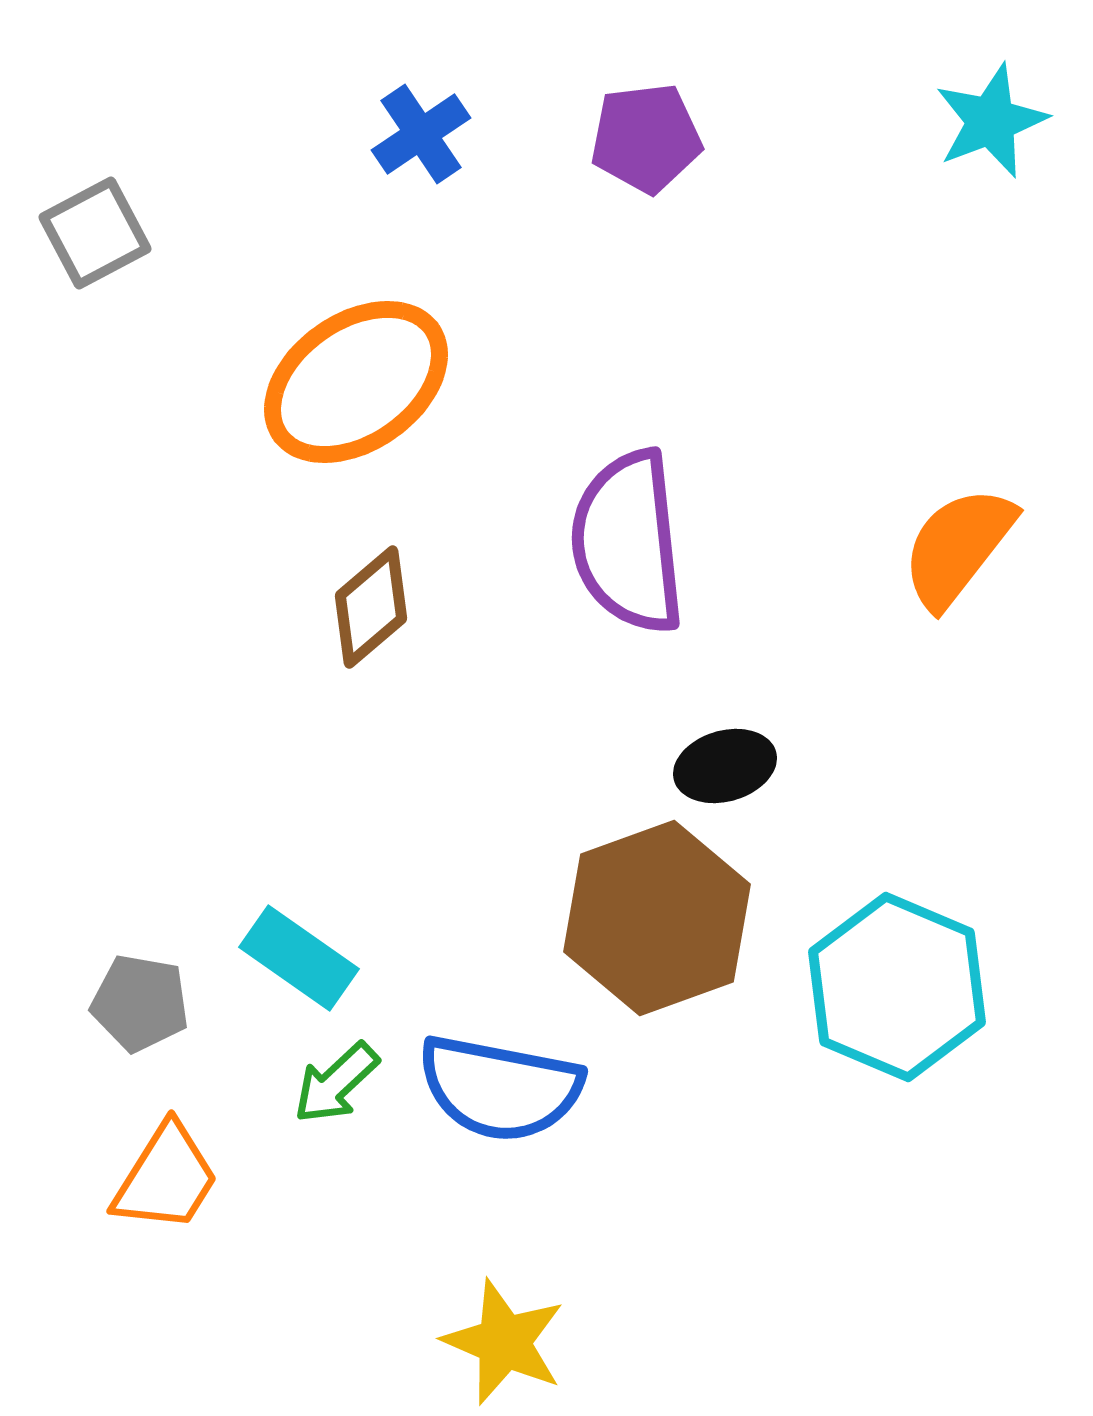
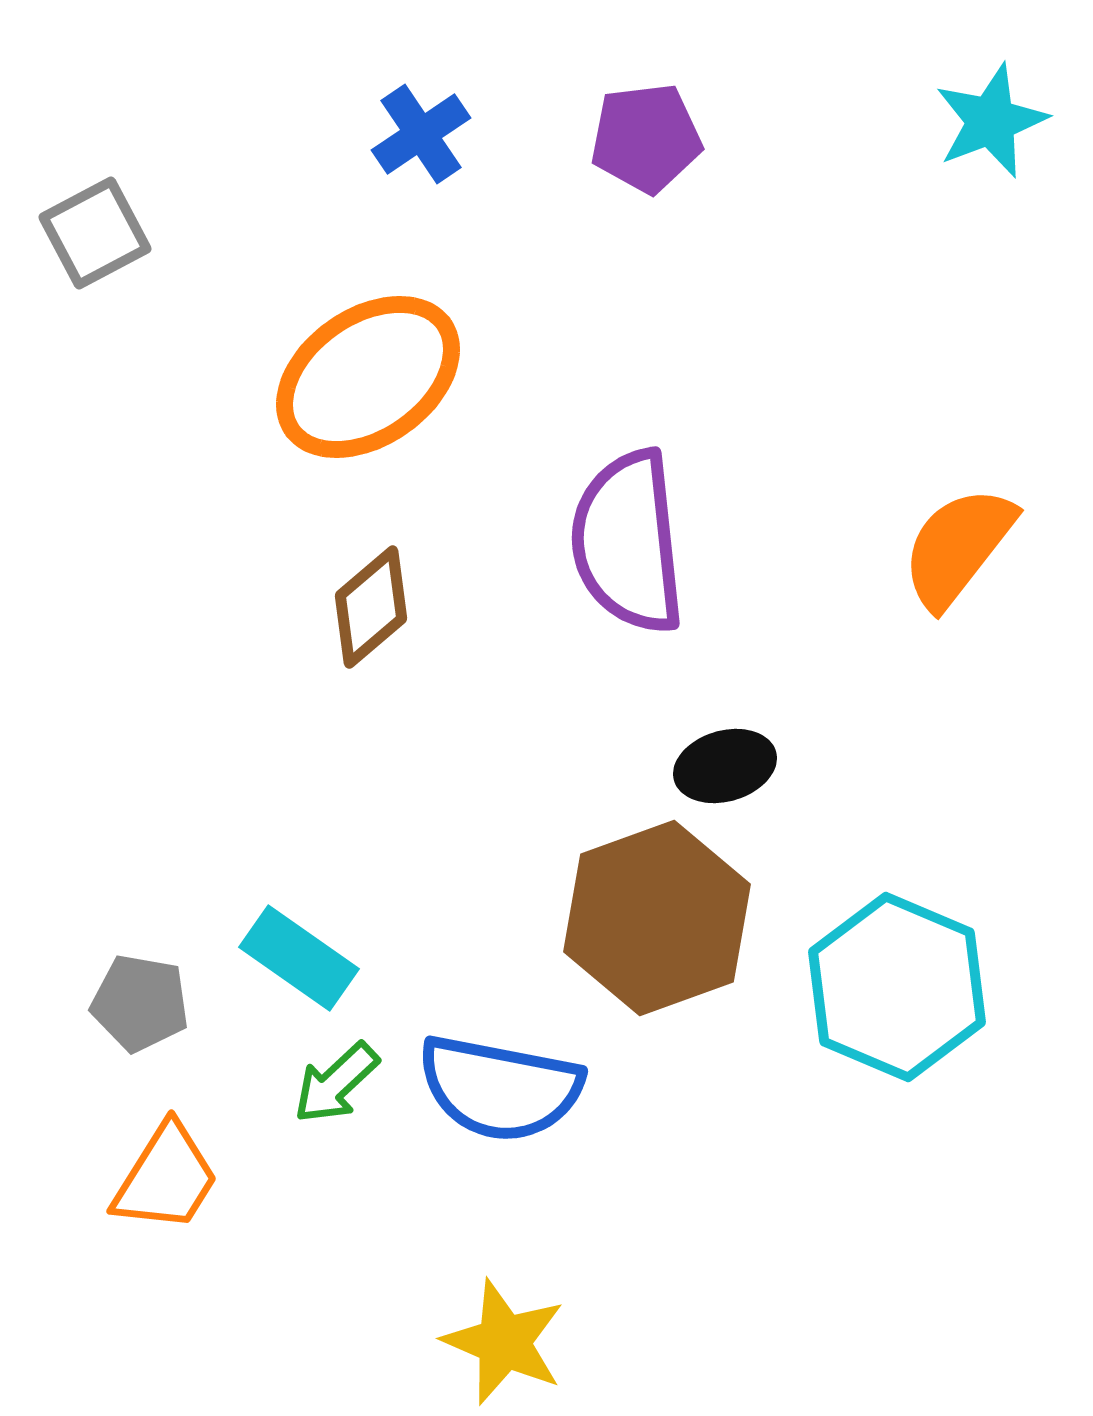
orange ellipse: moved 12 px right, 5 px up
